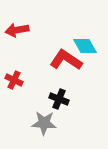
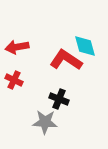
red arrow: moved 17 px down
cyan diamond: rotated 15 degrees clockwise
gray star: moved 1 px right, 1 px up
